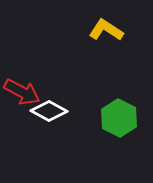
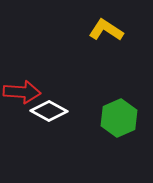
red arrow: rotated 24 degrees counterclockwise
green hexagon: rotated 9 degrees clockwise
